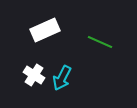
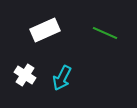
green line: moved 5 px right, 9 px up
white cross: moved 9 px left
